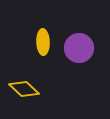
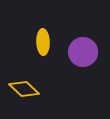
purple circle: moved 4 px right, 4 px down
